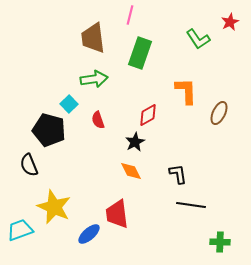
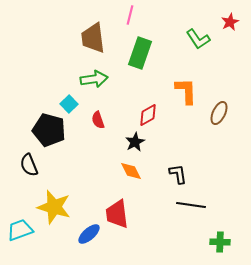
yellow star: rotated 8 degrees counterclockwise
